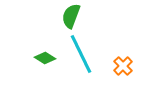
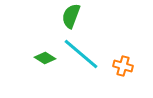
cyan line: rotated 24 degrees counterclockwise
orange cross: rotated 30 degrees counterclockwise
